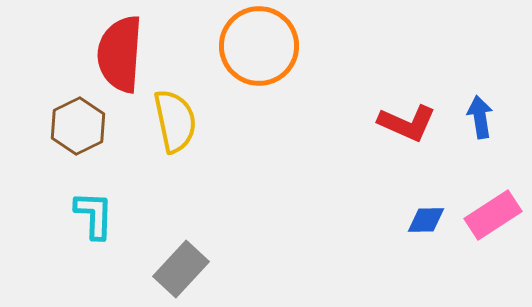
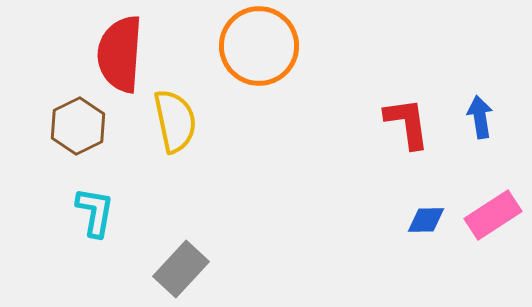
red L-shape: rotated 122 degrees counterclockwise
cyan L-shape: moved 1 px right, 3 px up; rotated 8 degrees clockwise
